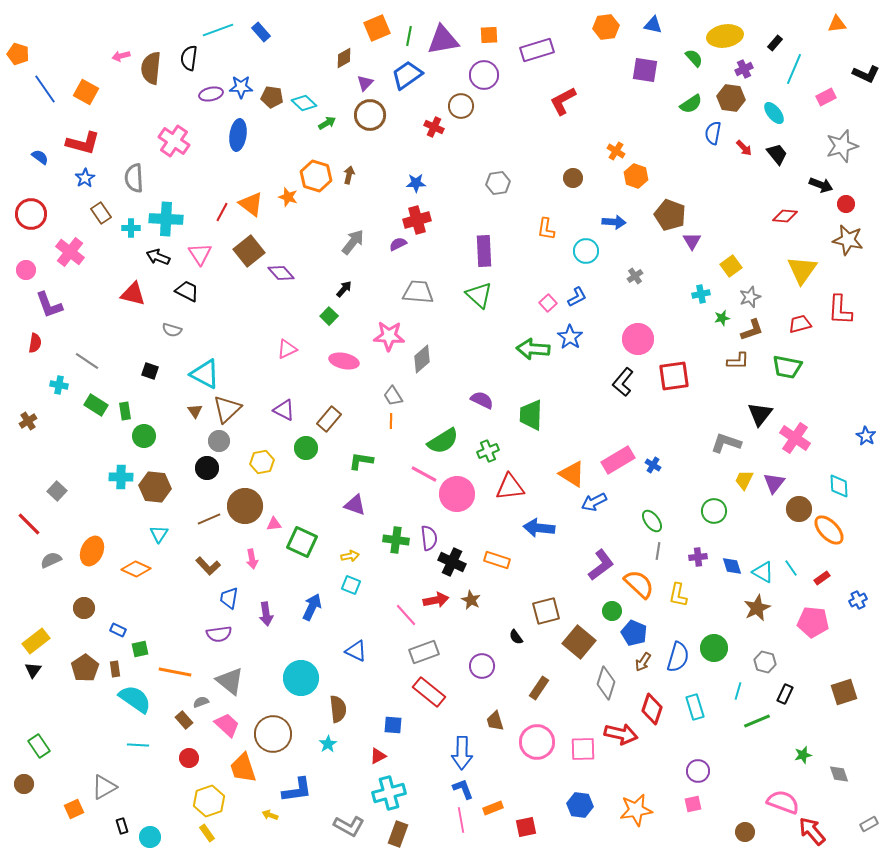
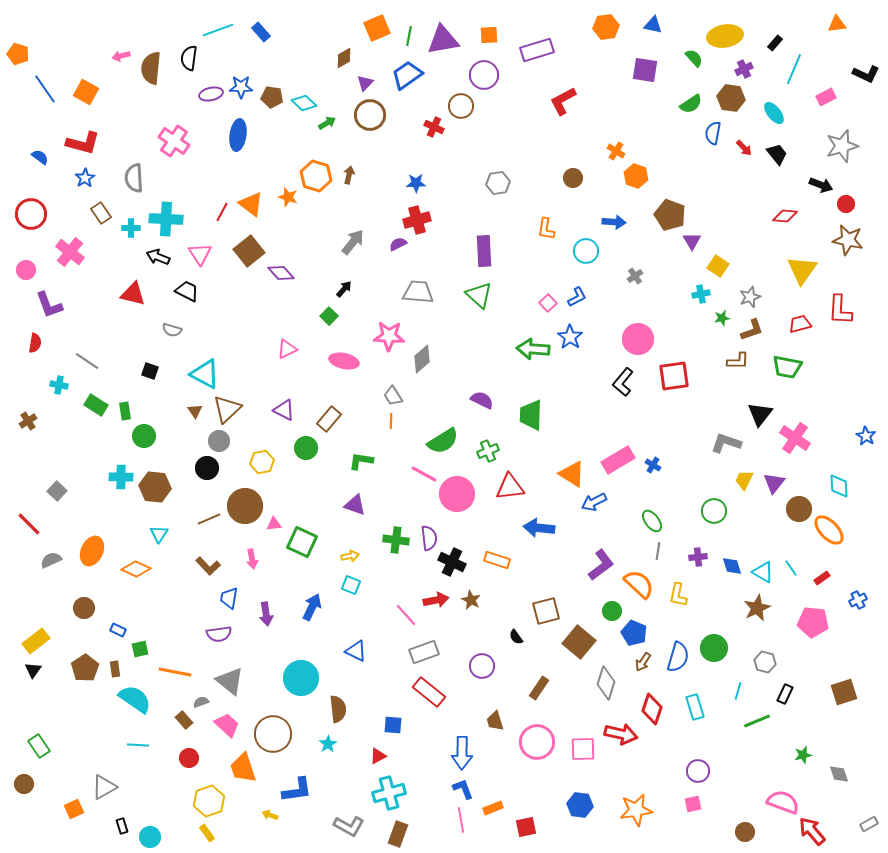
yellow square at (731, 266): moved 13 px left; rotated 20 degrees counterclockwise
